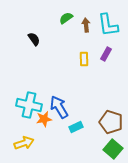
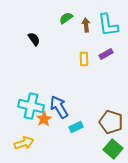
purple rectangle: rotated 32 degrees clockwise
cyan cross: moved 2 px right, 1 px down
orange star: rotated 21 degrees counterclockwise
